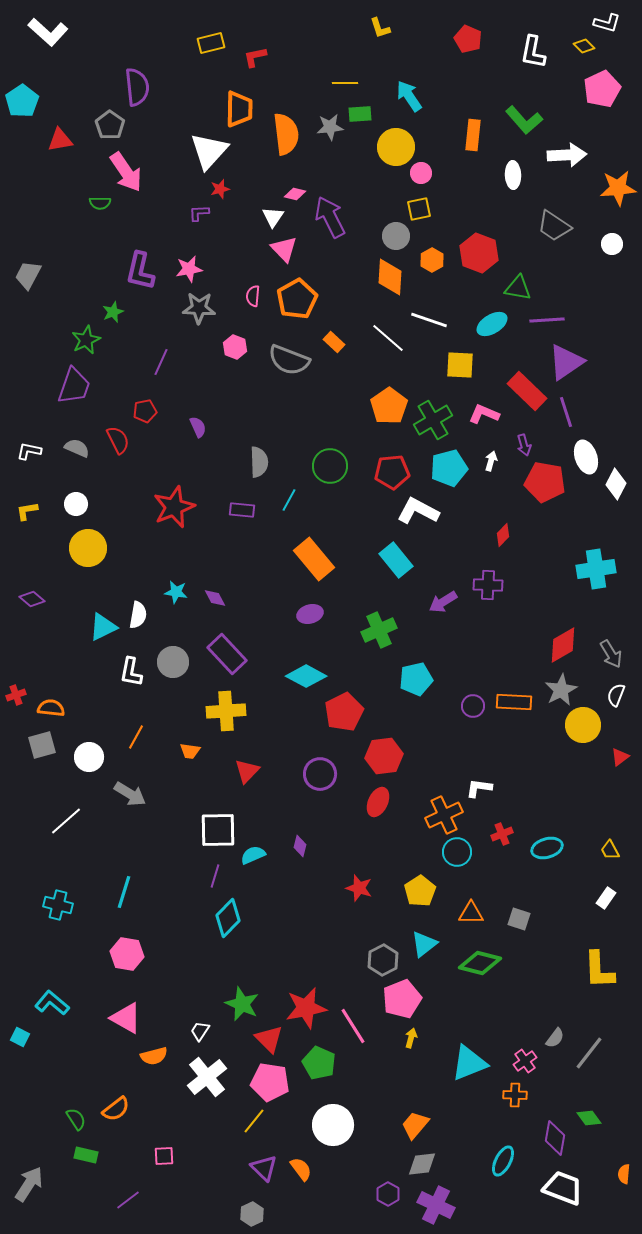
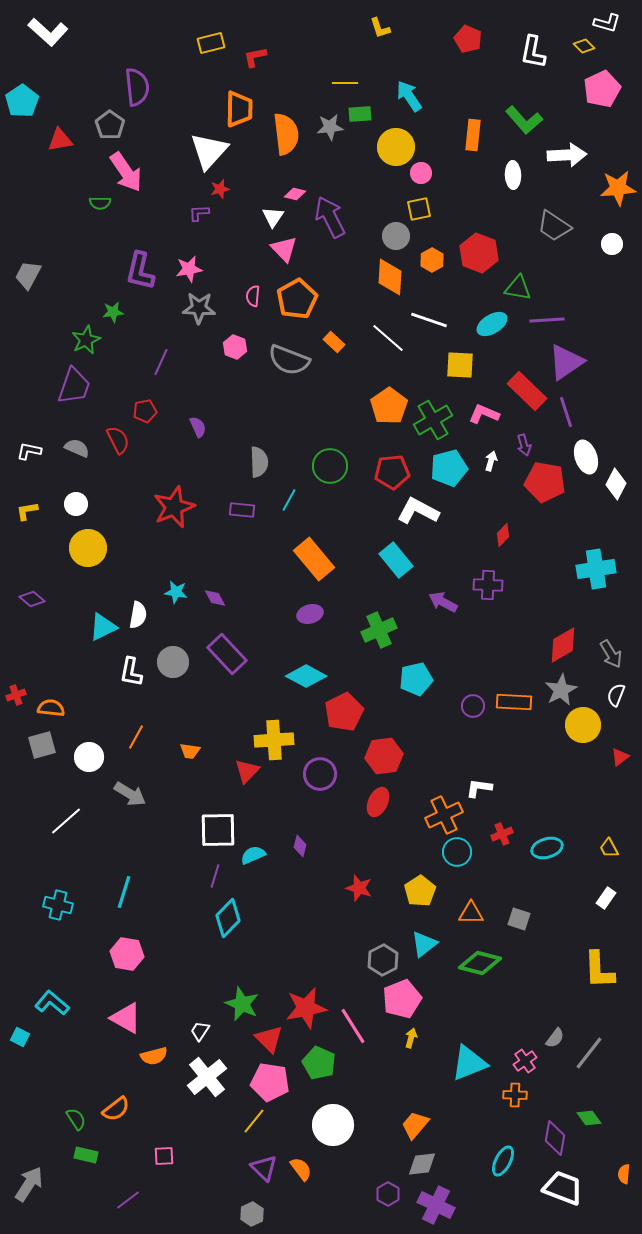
green star at (113, 312): rotated 15 degrees clockwise
purple arrow at (443, 602): rotated 60 degrees clockwise
yellow cross at (226, 711): moved 48 px right, 29 px down
yellow trapezoid at (610, 850): moved 1 px left, 2 px up
